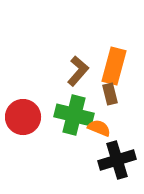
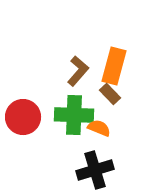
brown rectangle: rotated 30 degrees counterclockwise
green cross: rotated 12 degrees counterclockwise
black cross: moved 22 px left, 10 px down
